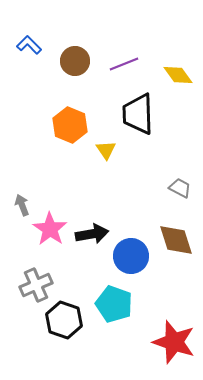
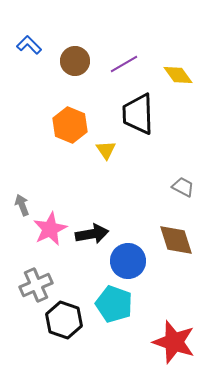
purple line: rotated 8 degrees counterclockwise
gray trapezoid: moved 3 px right, 1 px up
pink star: rotated 12 degrees clockwise
blue circle: moved 3 px left, 5 px down
